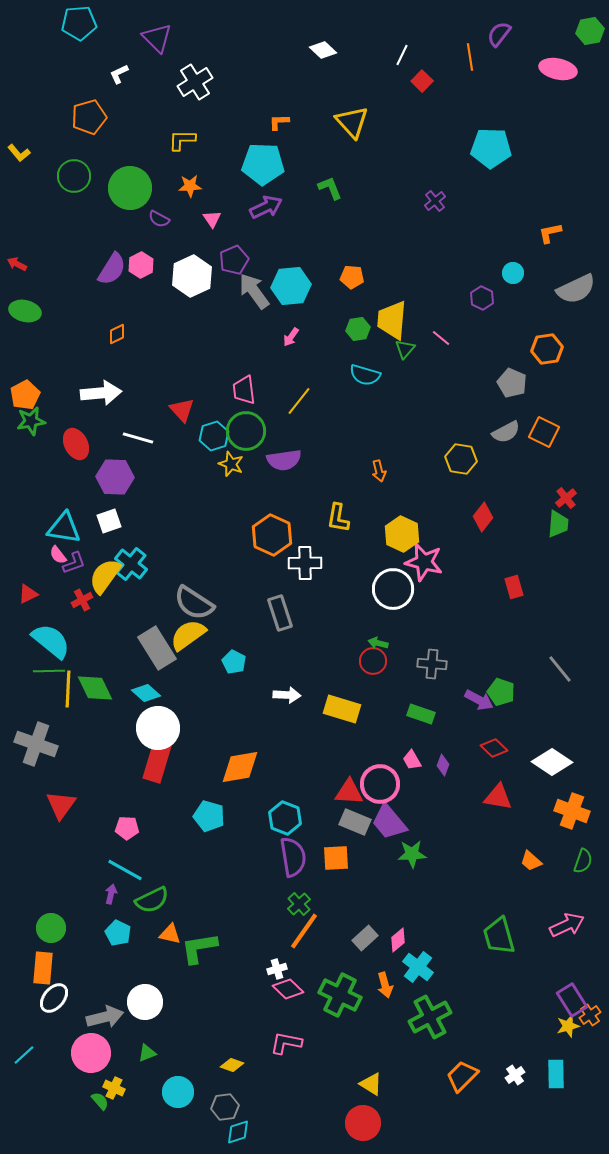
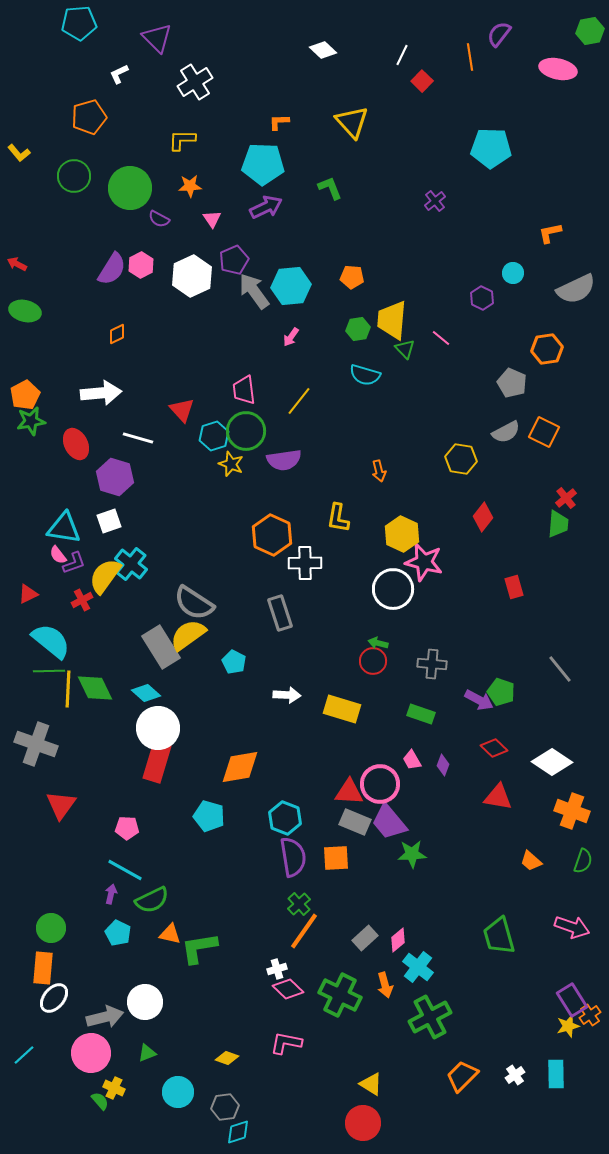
green triangle at (405, 349): rotated 25 degrees counterclockwise
purple hexagon at (115, 477): rotated 15 degrees clockwise
gray rectangle at (157, 648): moved 4 px right, 1 px up
pink arrow at (567, 925): moved 5 px right, 2 px down; rotated 44 degrees clockwise
yellow diamond at (232, 1065): moved 5 px left, 7 px up
